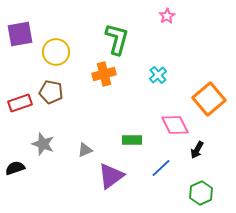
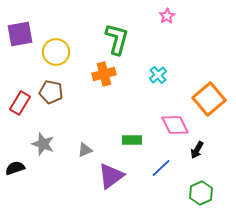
red rectangle: rotated 40 degrees counterclockwise
